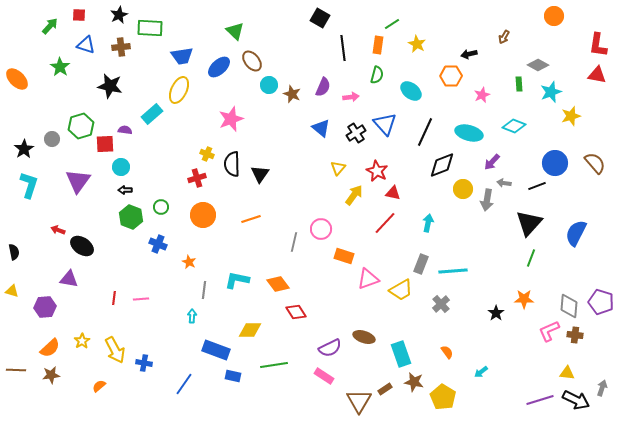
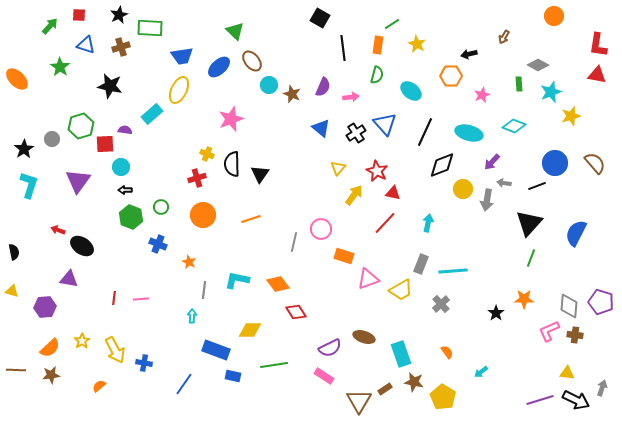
brown cross at (121, 47): rotated 12 degrees counterclockwise
